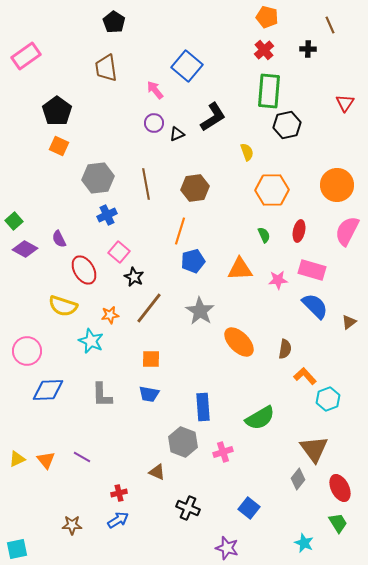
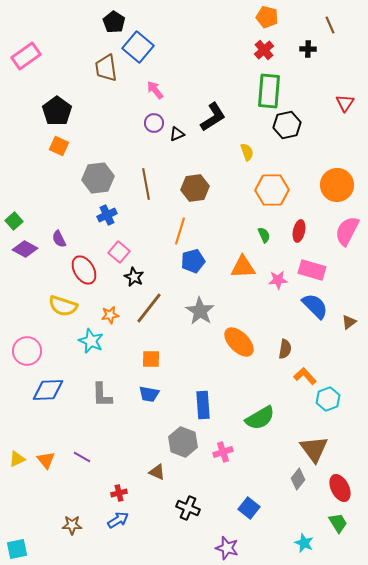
blue square at (187, 66): moved 49 px left, 19 px up
orange triangle at (240, 269): moved 3 px right, 2 px up
blue rectangle at (203, 407): moved 2 px up
